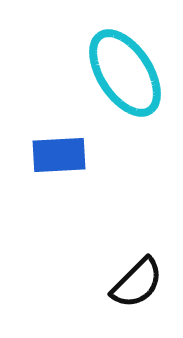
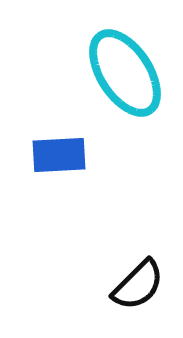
black semicircle: moved 1 px right, 2 px down
